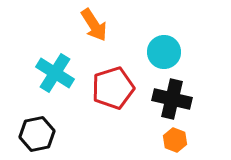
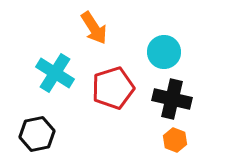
orange arrow: moved 3 px down
